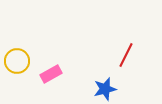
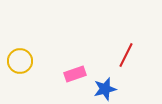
yellow circle: moved 3 px right
pink rectangle: moved 24 px right; rotated 10 degrees clockwise
